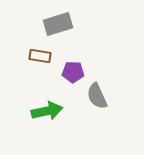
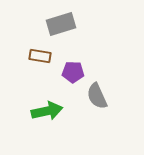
gray rectangle: moved 3 px right
